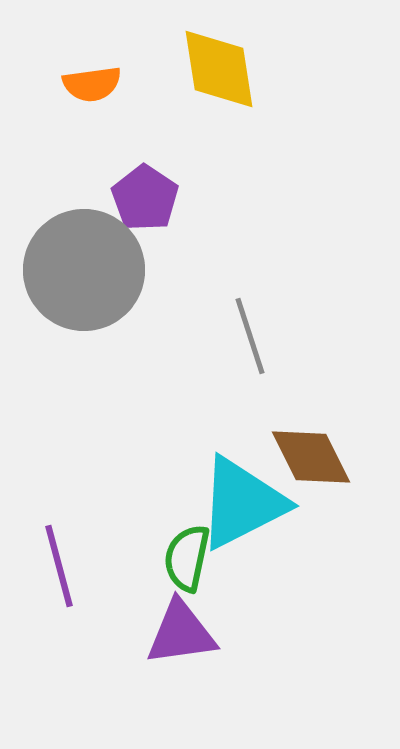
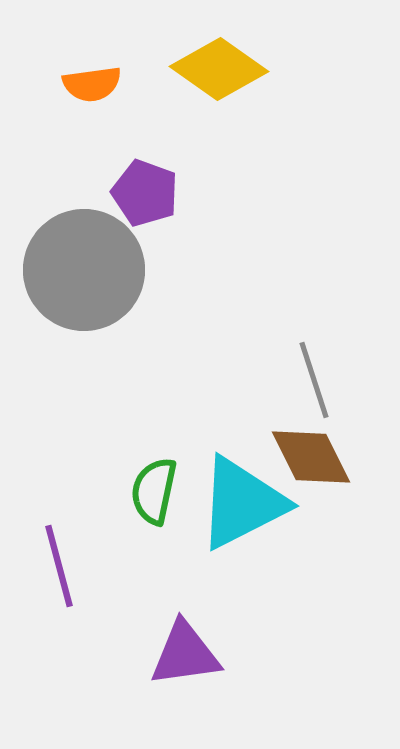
yellow diamond: rotated 46 degrees counterclockwise
purple pentagon: moved 5 px up; rotated 14 degrees counterclockwise
gray line: moved 64 px right, 44 px down
green semicircle: moved 33 px left, 67 px up
purple triangle: moved 4 px right, 21 px down
